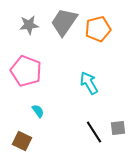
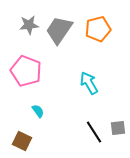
gray trapezoid: moved 5 px left, 8 px down
